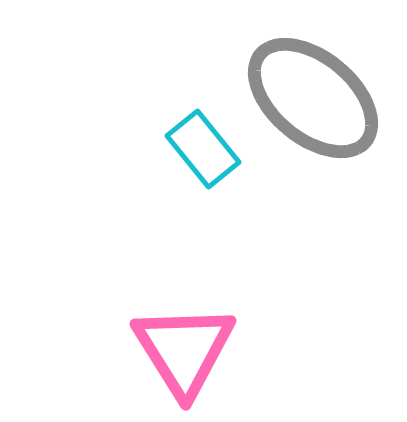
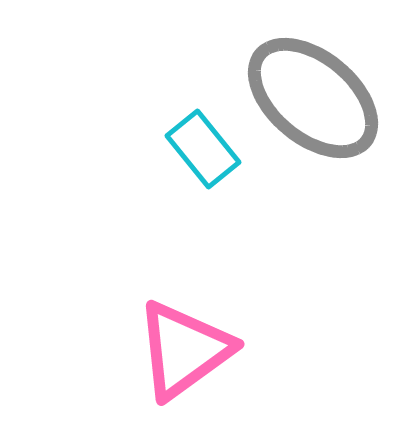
pink triangle: rotated 26 degrees clockwise
